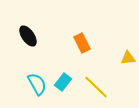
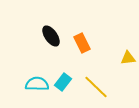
black ellipse: moved 23 px right
cyan semicircle: rotated 60 degrees counterclockwise
